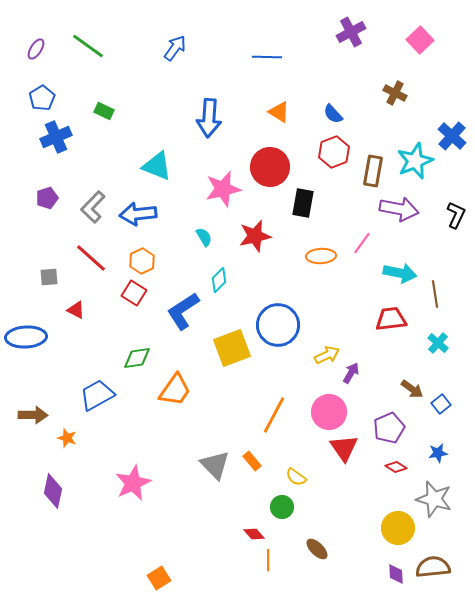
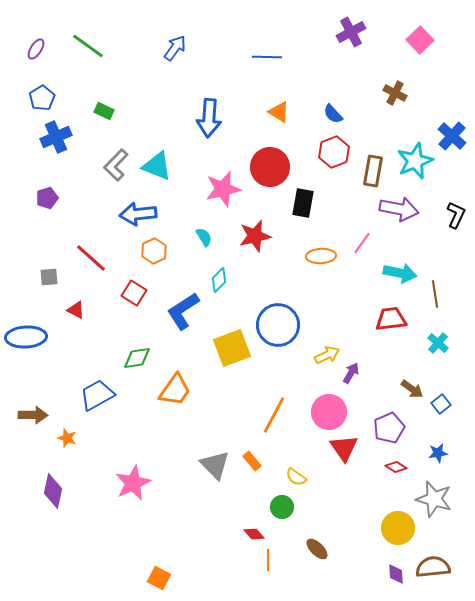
gray L-shape at (93, 207): moved 23 px right, 42 px up
orange hexagon at (142, 261): moved 12 px right, 10 px up
orange square at (159, 578): rotated 30 degrees counterclockwise
